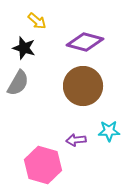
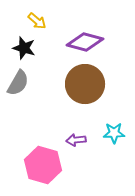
brown circle: moved 2 px right, 2 px up
cyan star: moved 5 px right, 2 px down
